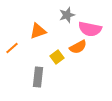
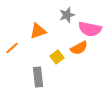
orange semicircle: moved 1 px right, 1 px down
gray rectangle: rotated 12 degrees counterclockwise
